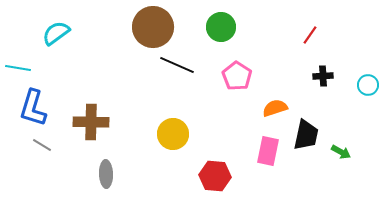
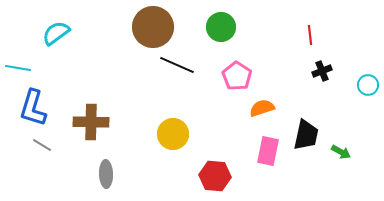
red line: rotated 42 degrees counterclockwise
black cross: moved 1 px left, 5 px up; rotated 18 degrees counterclockwise
orange semicircle: moved 13 px left
